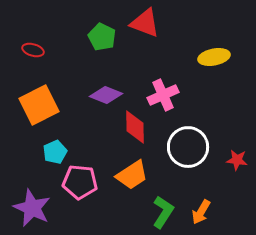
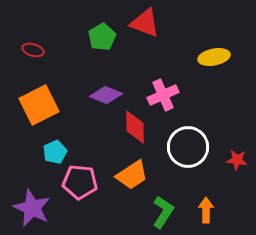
green pentagon: rotated 16 degrees clockwise
orange arrow: moved 5 px right, 2 px up; rotated 150 degrees clockwise
